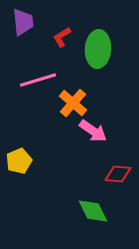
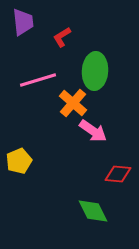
green ellipse: moved 3 px left, 22 px down
